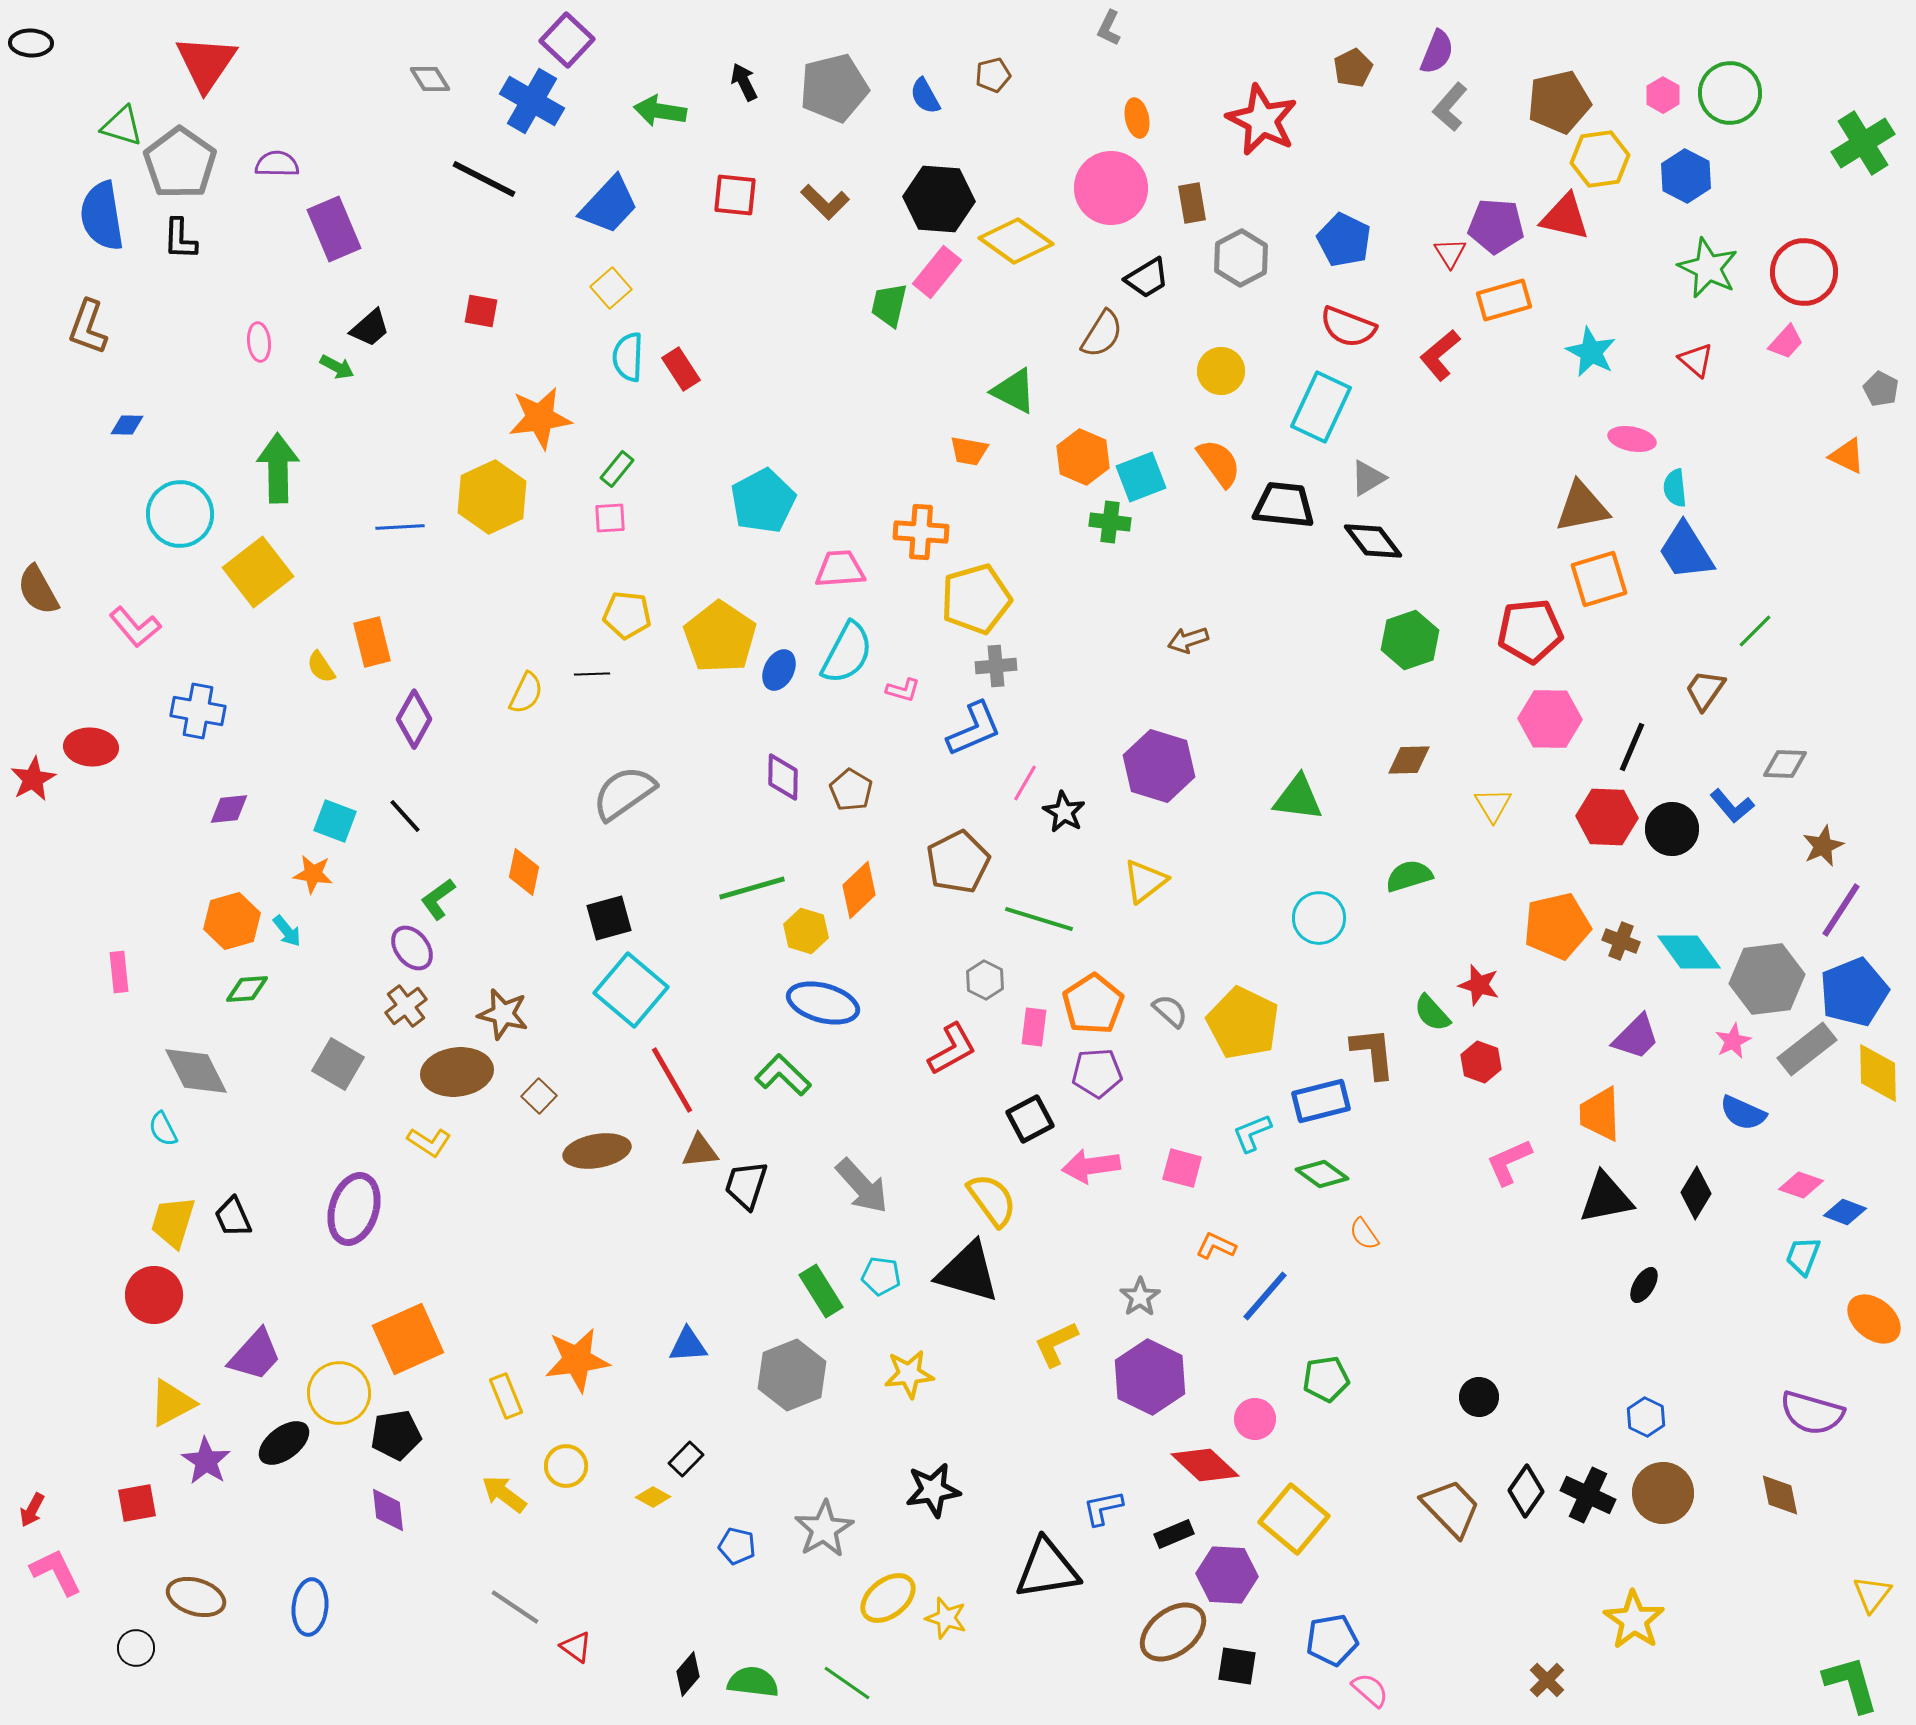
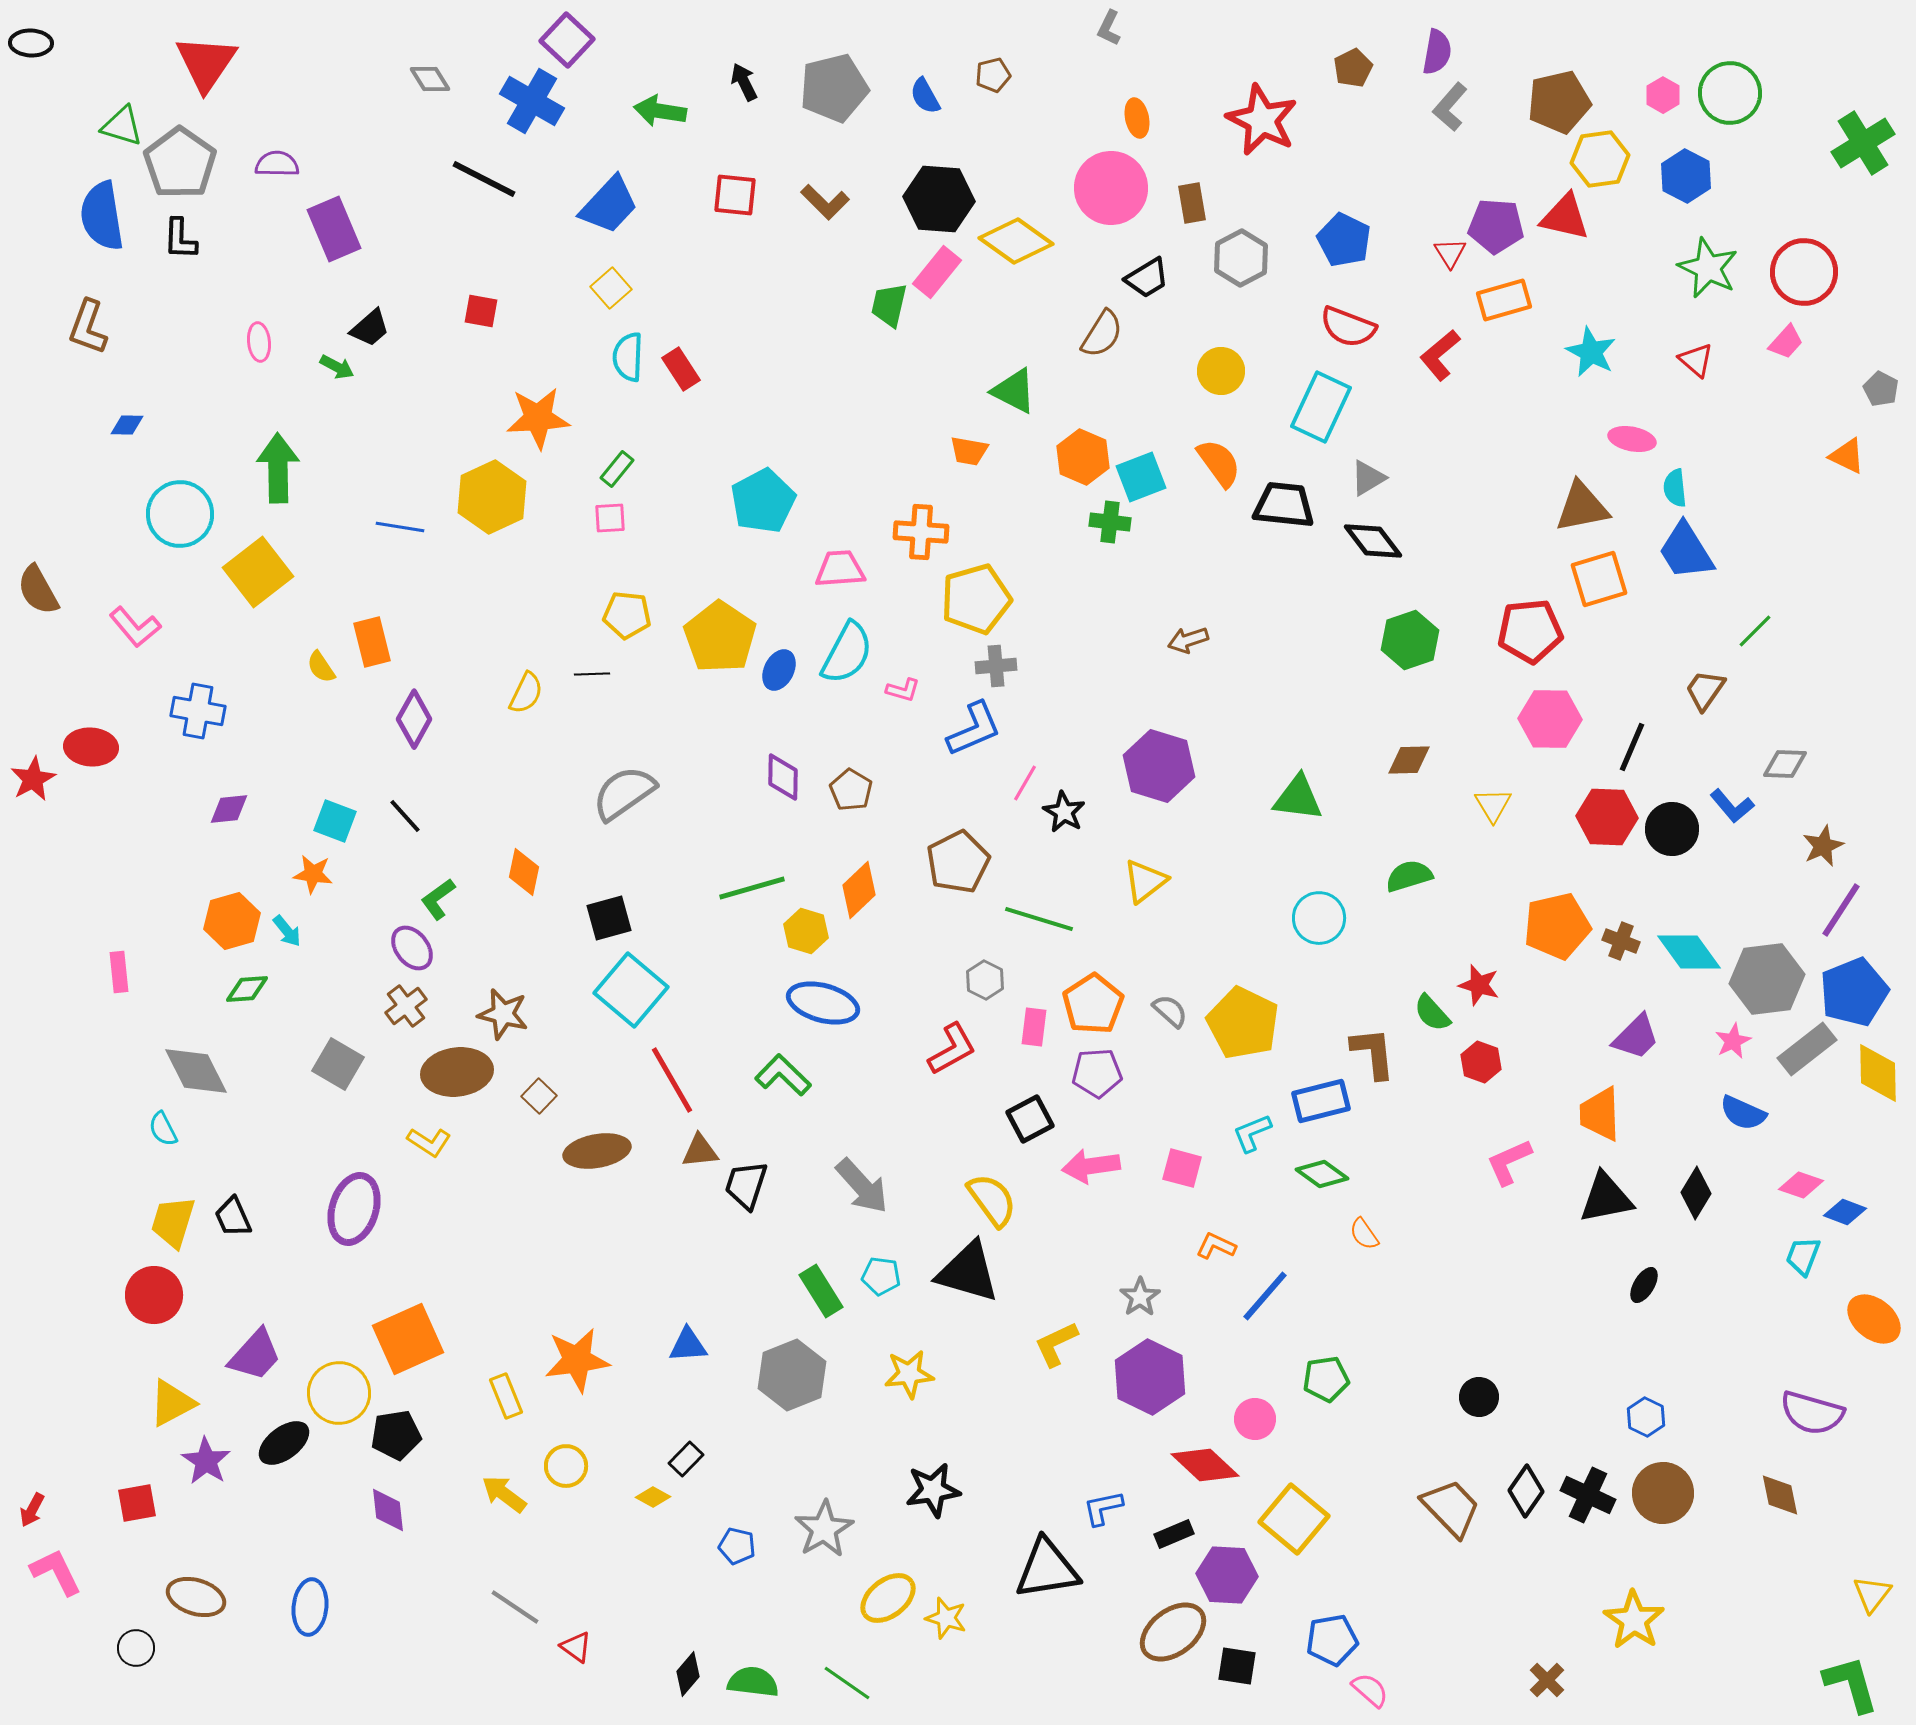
purple semicircle at (1437, 52): rotated 12 degrees counterclockwise
orange star at (540, 418): moved 2 px left; rotated 4 degrees clockwise
blue line at (400, 527): rotated 12 degrees clockwise
